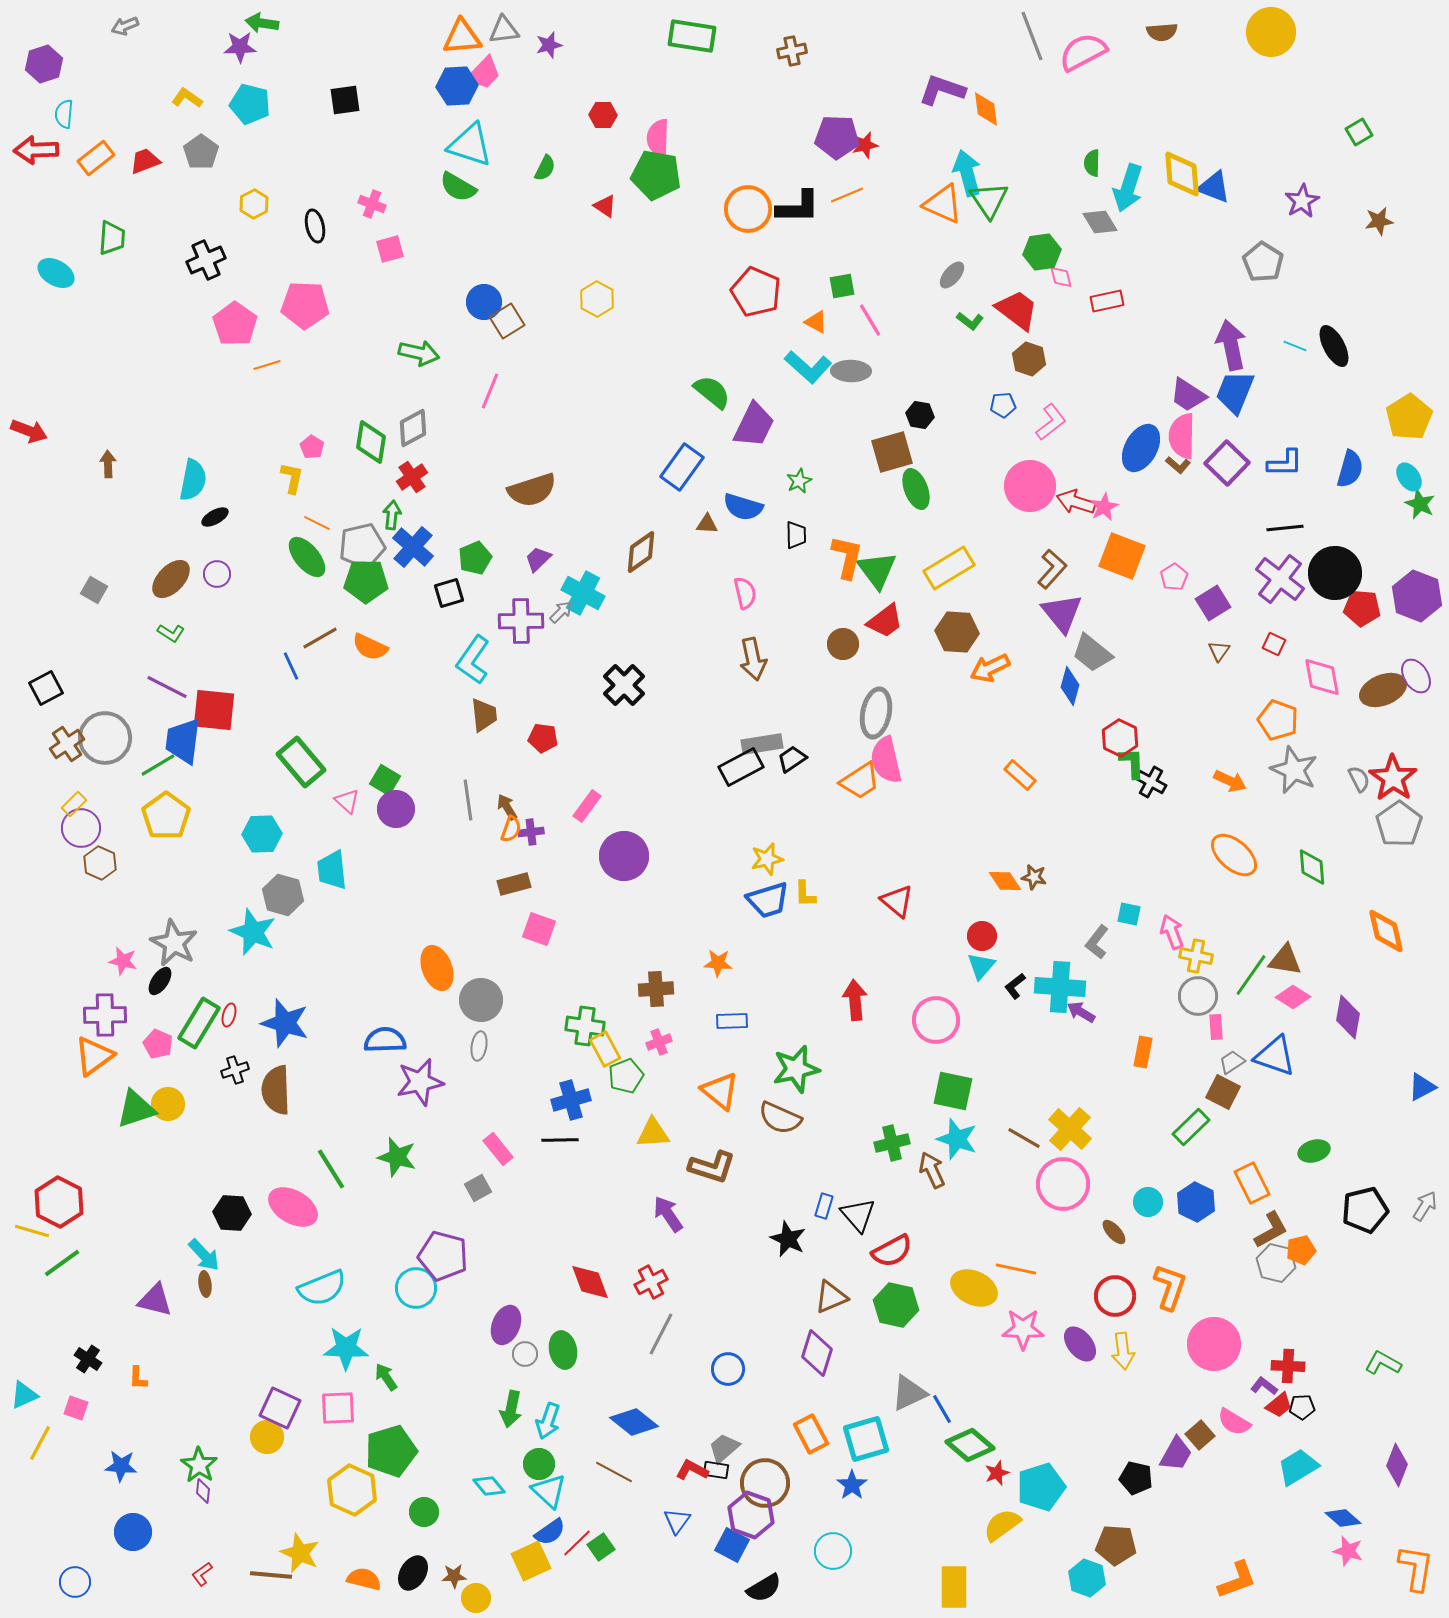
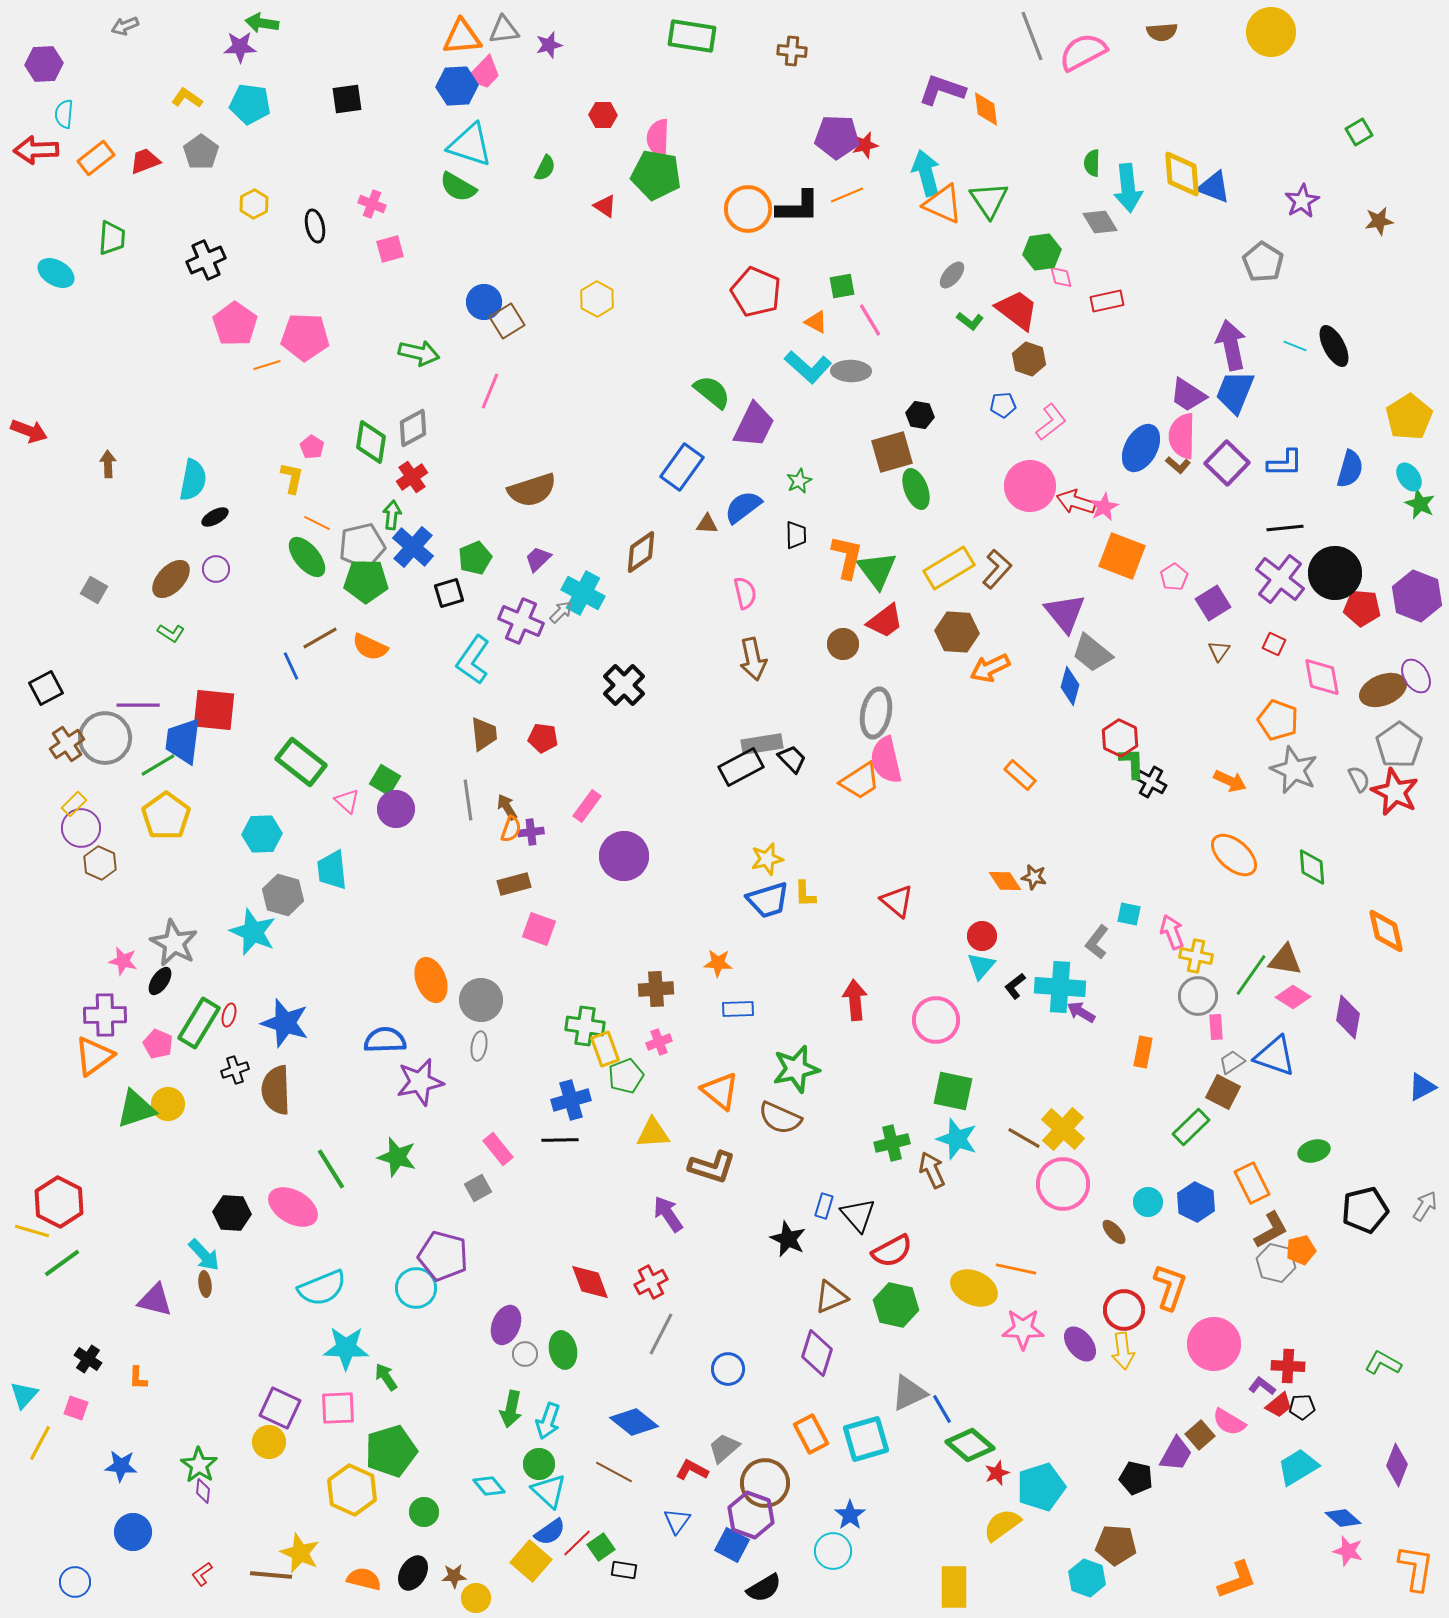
brown cross at (792, 51): rotated 16 degrees clockwise
purple hexagon at (44, 64): rotated 15 degrees clockwise
black square at (345, 100): moved 2 px right, 1 px up
cyan pentagon at (250, 104): rotated 6 degrees counterclockwise
cyan arrow at (967, 173): moved 41 px left
cyan arrow at (1128, 188): rotated 24 degrees counterclockwise
pink pentagon at (305, 305): moved 32 px down
blue semicircle at (743, 507): rotated 126 degrees clockwise
brown L-shape at (1052, 569): moved 55 px left
purple circle at (217, 574): moved 1 px left, 5 px up
purple triangle at (1062, 613): moved 3 px right
purple cross at (521, 621): rotated 24 degrees clockwise
purple line at (167, 687): moved 29 px left, 18 px down; rotated 27 degrees counterclockwise
brown trapezoid at (484, 715): moved 19 px down
black trapezoid at (792, 759): rotated 80 degrees clockwise
green rectangle at (301, 762): rotated 12 degrees counterclockwise
red star at (1393, 778): moved 2 px right, 14 px down; rotated 9 degrees counterclockwise
gray pentagon at (1399, 824): moved 79 px up
orange ellipse at (437, 968): moved 6 px left, 12 px down
blue rectangle at (732, 1021): moved 6 px right, 12 px up
yellow rectangle at (605, 1049): rotated 8 degrees clockwise
yellow cross at (1070, 1129): moved 7 px left
red circle at (1115, 1296): moved 9 px right, 14 px down
purple L-shape at (1264, 1386): moved 2 px left
cyan triangle at (24, 1395): rotated 24 degrees counterclockwise
pink semicircle at (1234, 1422): moved 5 px left
yellow circle at (267, 1437): moved 2 px right, 5 px down
black rectangle at (716, 1470): moved 92 px left, 100 px down
blue star at (852, 1485): moved 2 px left, 30 px down
yellow square at (531, 1561): rotated 24 degrees counterclockwise
